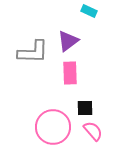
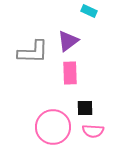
pink semicircle: rotated 135 degrees clockwise
